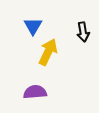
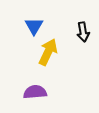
blue triangle: moved 1 px right
